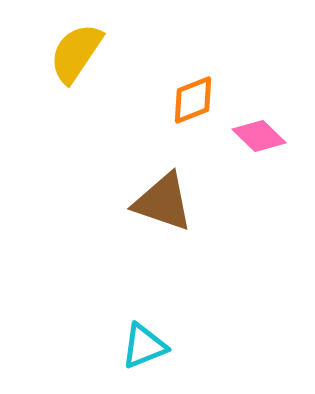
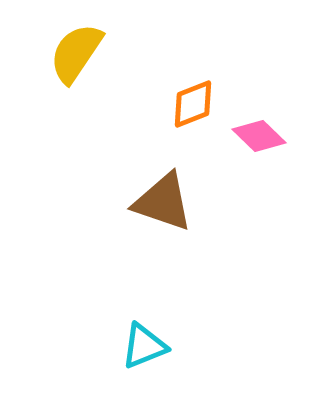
orange diamond: moved 4 px down
